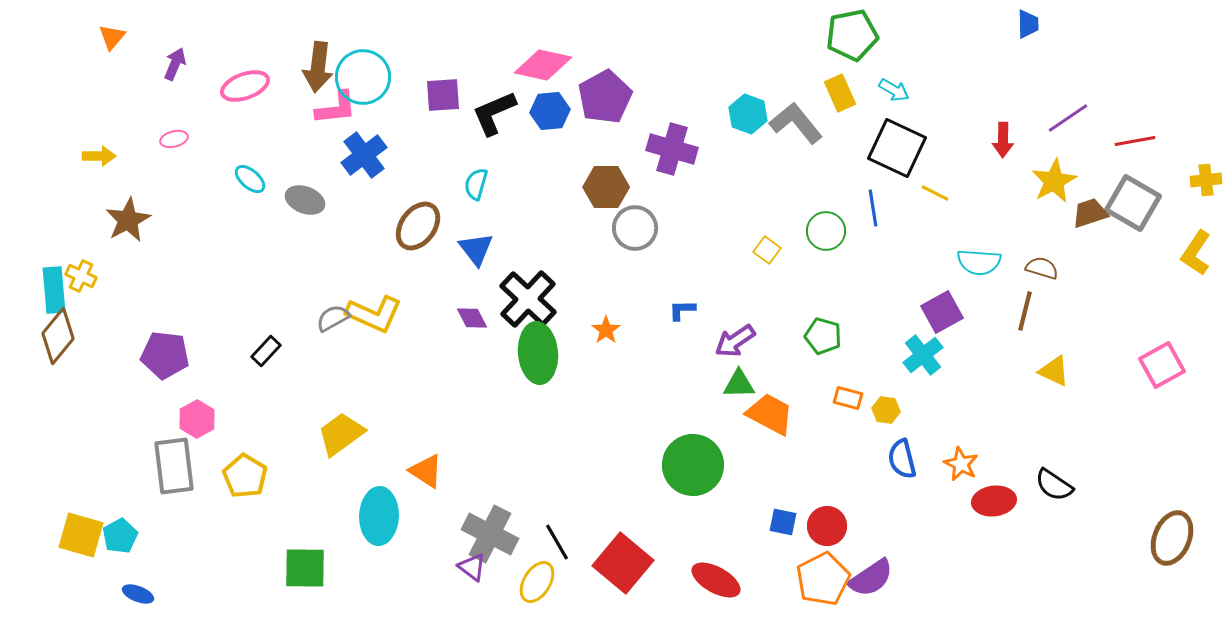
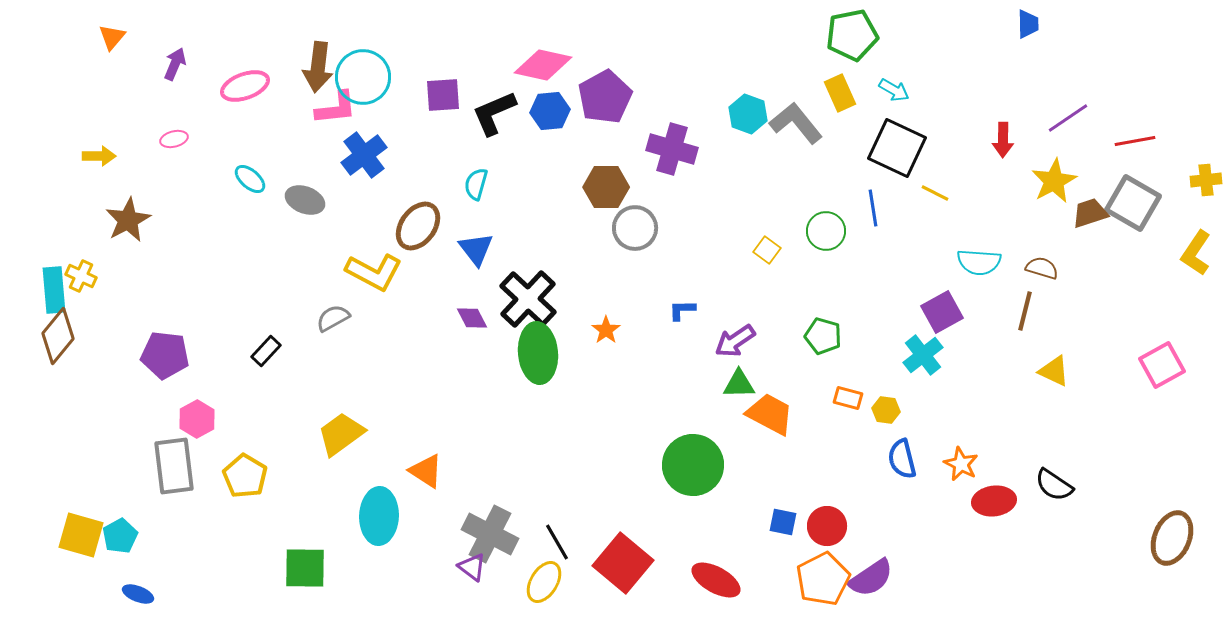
yellow L-shape at (374, 314): moved 42 px up; rotated 4 degrees clockwise
yellow ellipse at (537, 582): moved 7 px right
